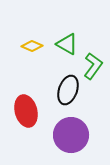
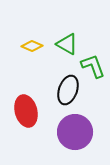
green L-shape: rotated 56 degrees counterclockwise
purple circle: moved 4 px right, 3 px up
